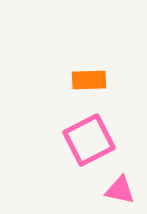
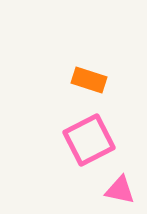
orange rectangle: rotated 20 degrees clockwise
